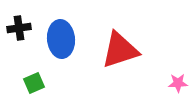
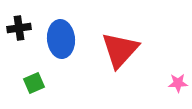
red triangle: rotated 30 degrees counterclockwise
